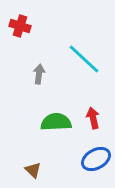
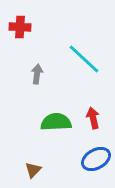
red cross: moved 1 px down; rotated 15 degrees counterclockwise
gray arrow: moved 2 px left
brown triangle: rotated 30 degrees clockwise
